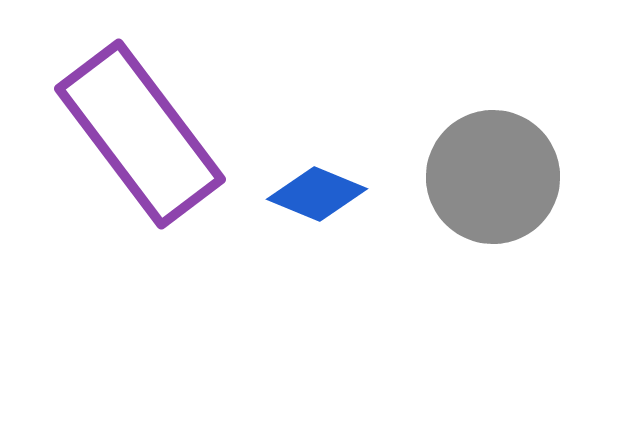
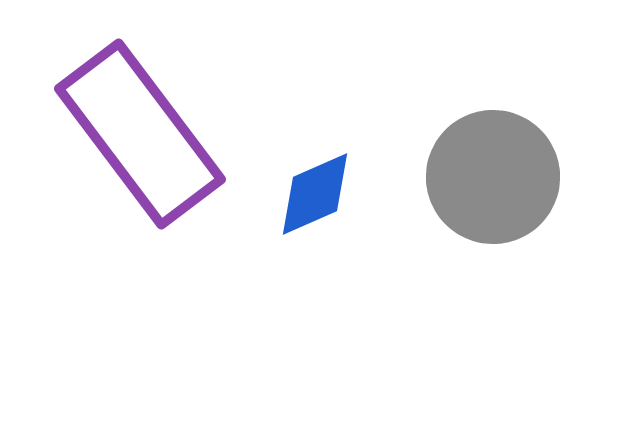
blue diamond: moved 2 px left; rotated 46 degrees counterclockwise
